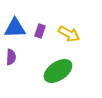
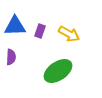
blue triangle: moved 2 px up
